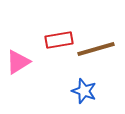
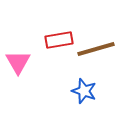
pink triangle: rotated 28 degrees counterclockwise
